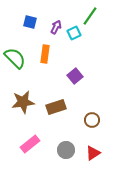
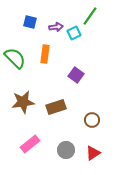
purple arrow: rotated 56 degrees clockwise
purple square: moved 1 px right, 1 px up; rotated 14 degrees counterclockwise
